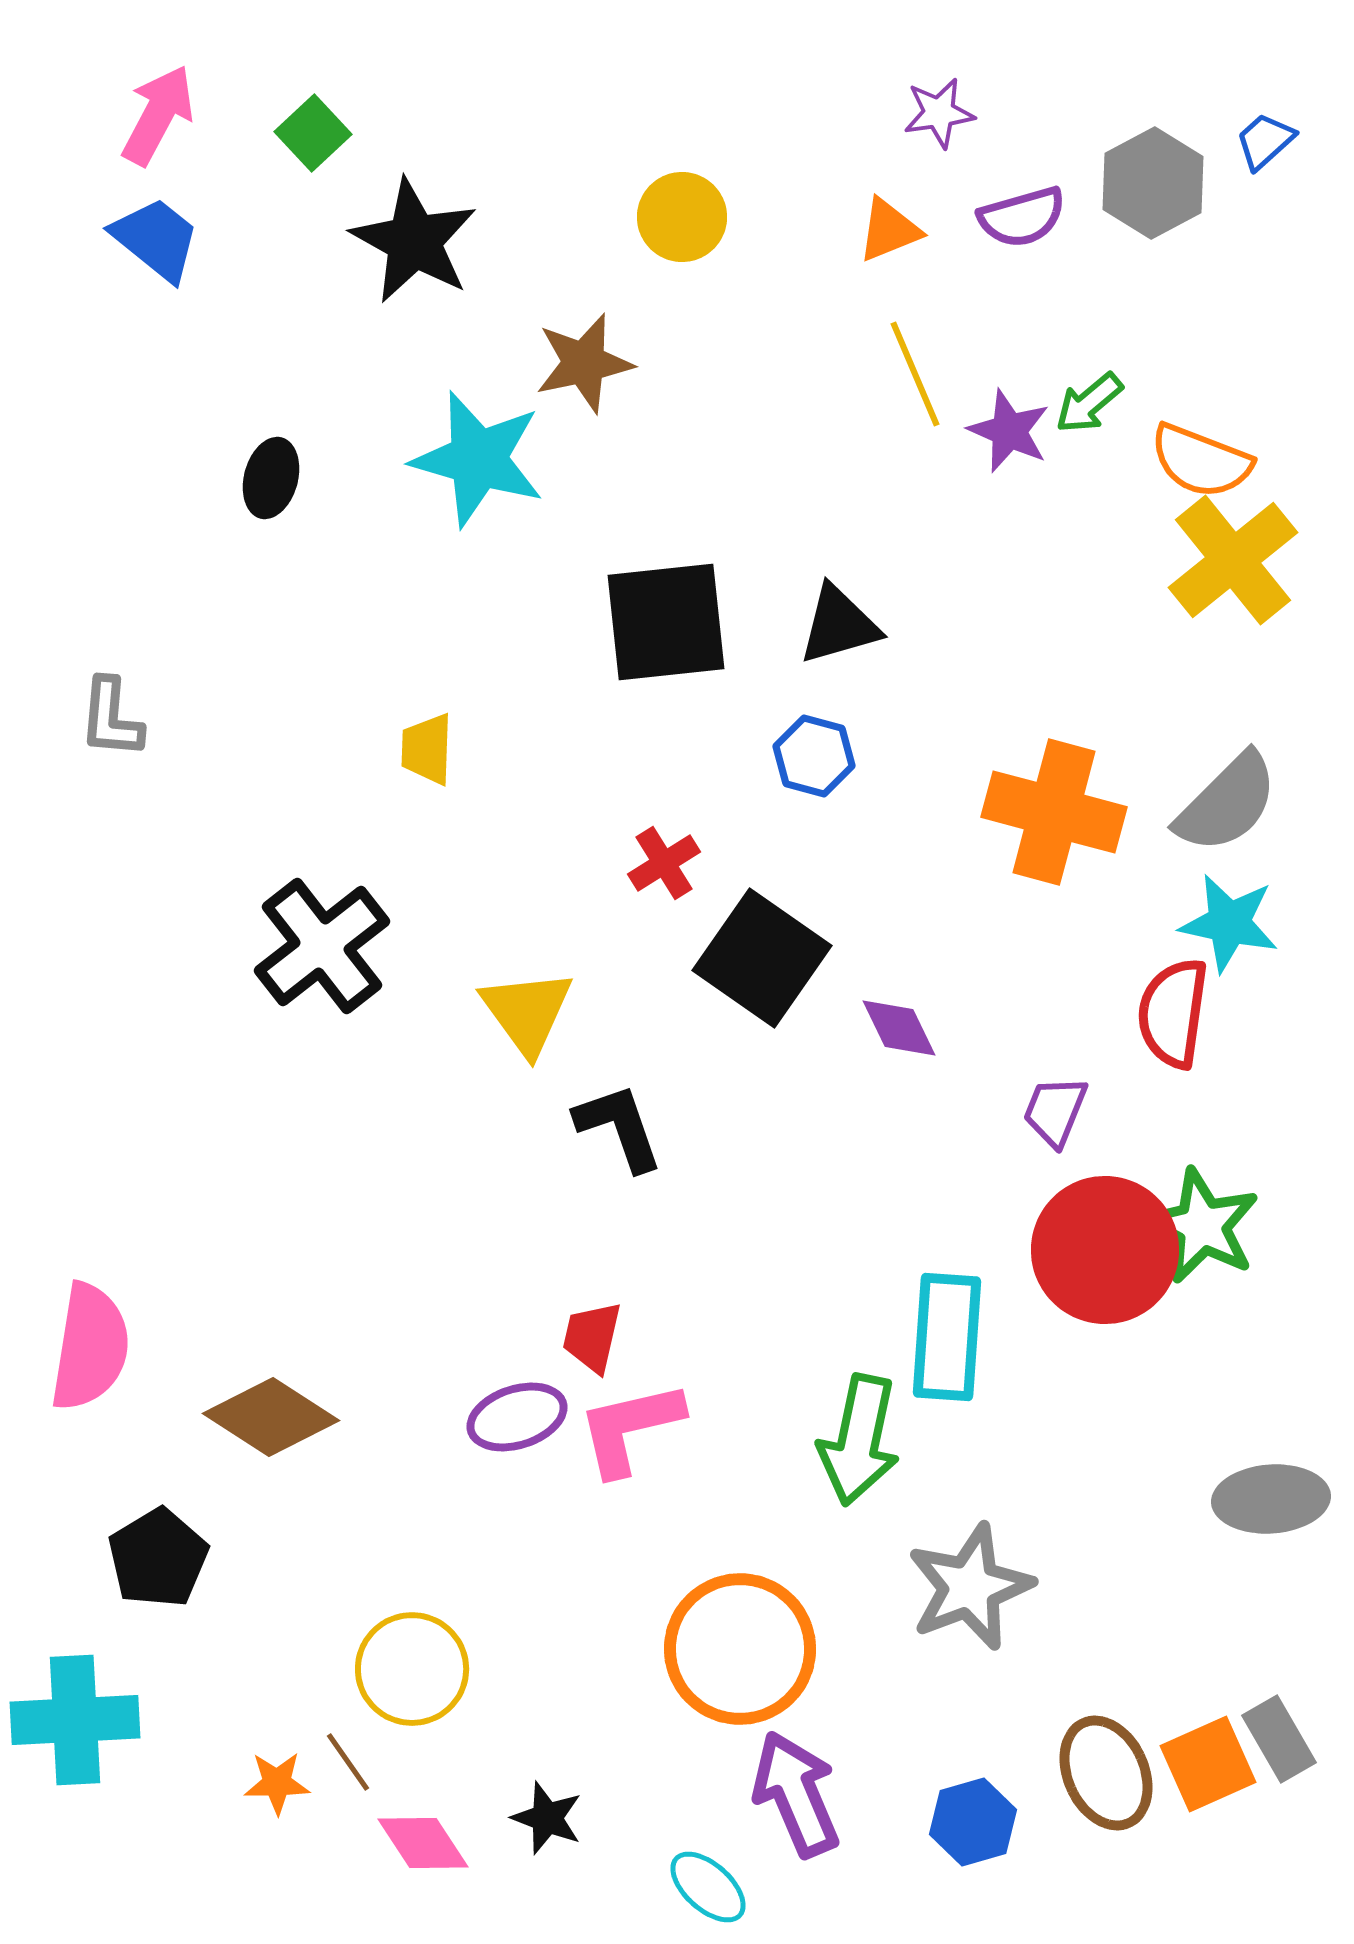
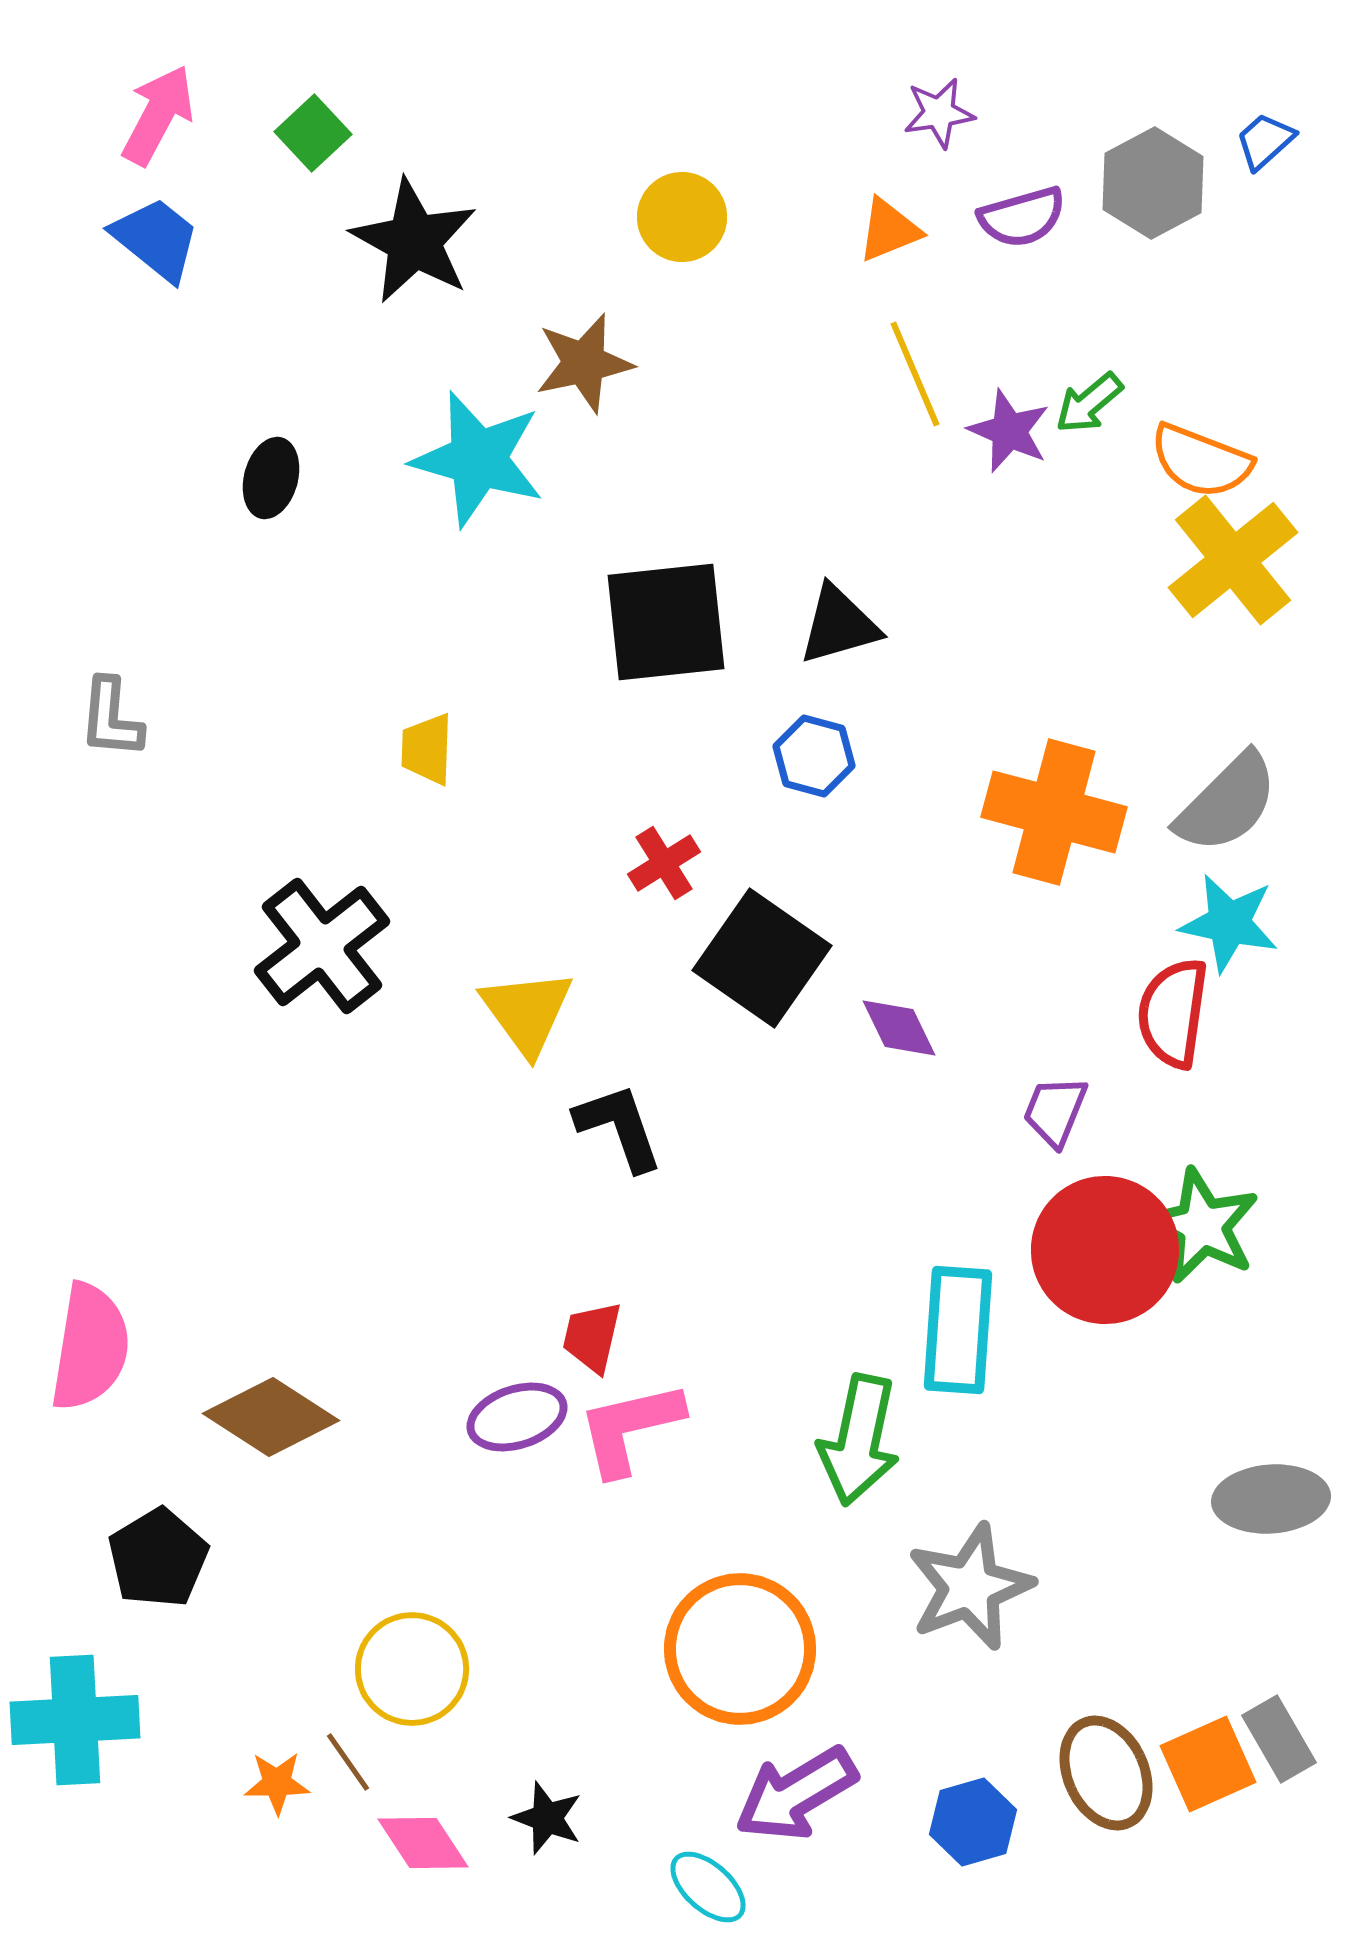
cyan rectangle at (947, 1337): moved 11 px right, 7 px up
purple arrow at (796, 1794): rotated 98 degrees counterclockwise
